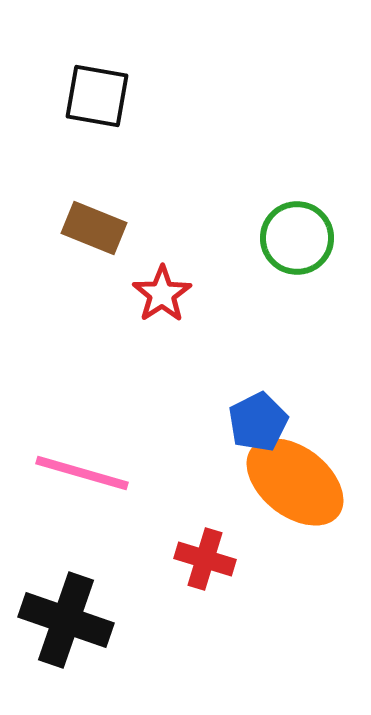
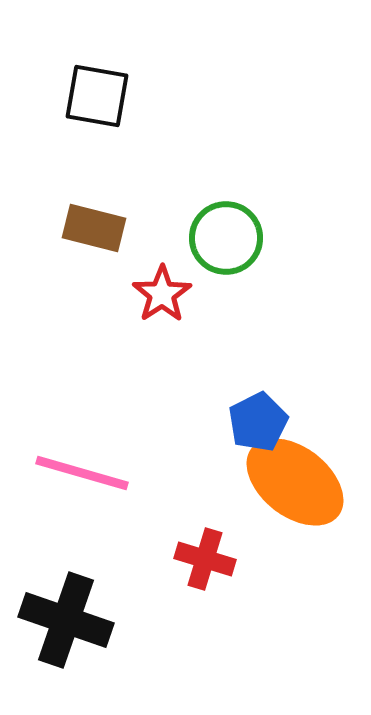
brown rectangle: rotated 8 degrees counterclockwise
green circle: moved 71 px left
